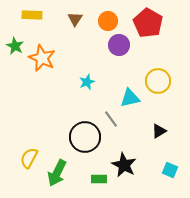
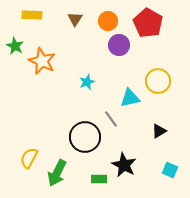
orange star: moved 3 px down
